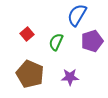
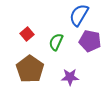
blue semicircle: moved 2 px right
purple pentagon: moved 2 px left; rotated 30 degrees clockwise
brown pentagon: moved 5 px up; rotated 12 degrees clockwise
